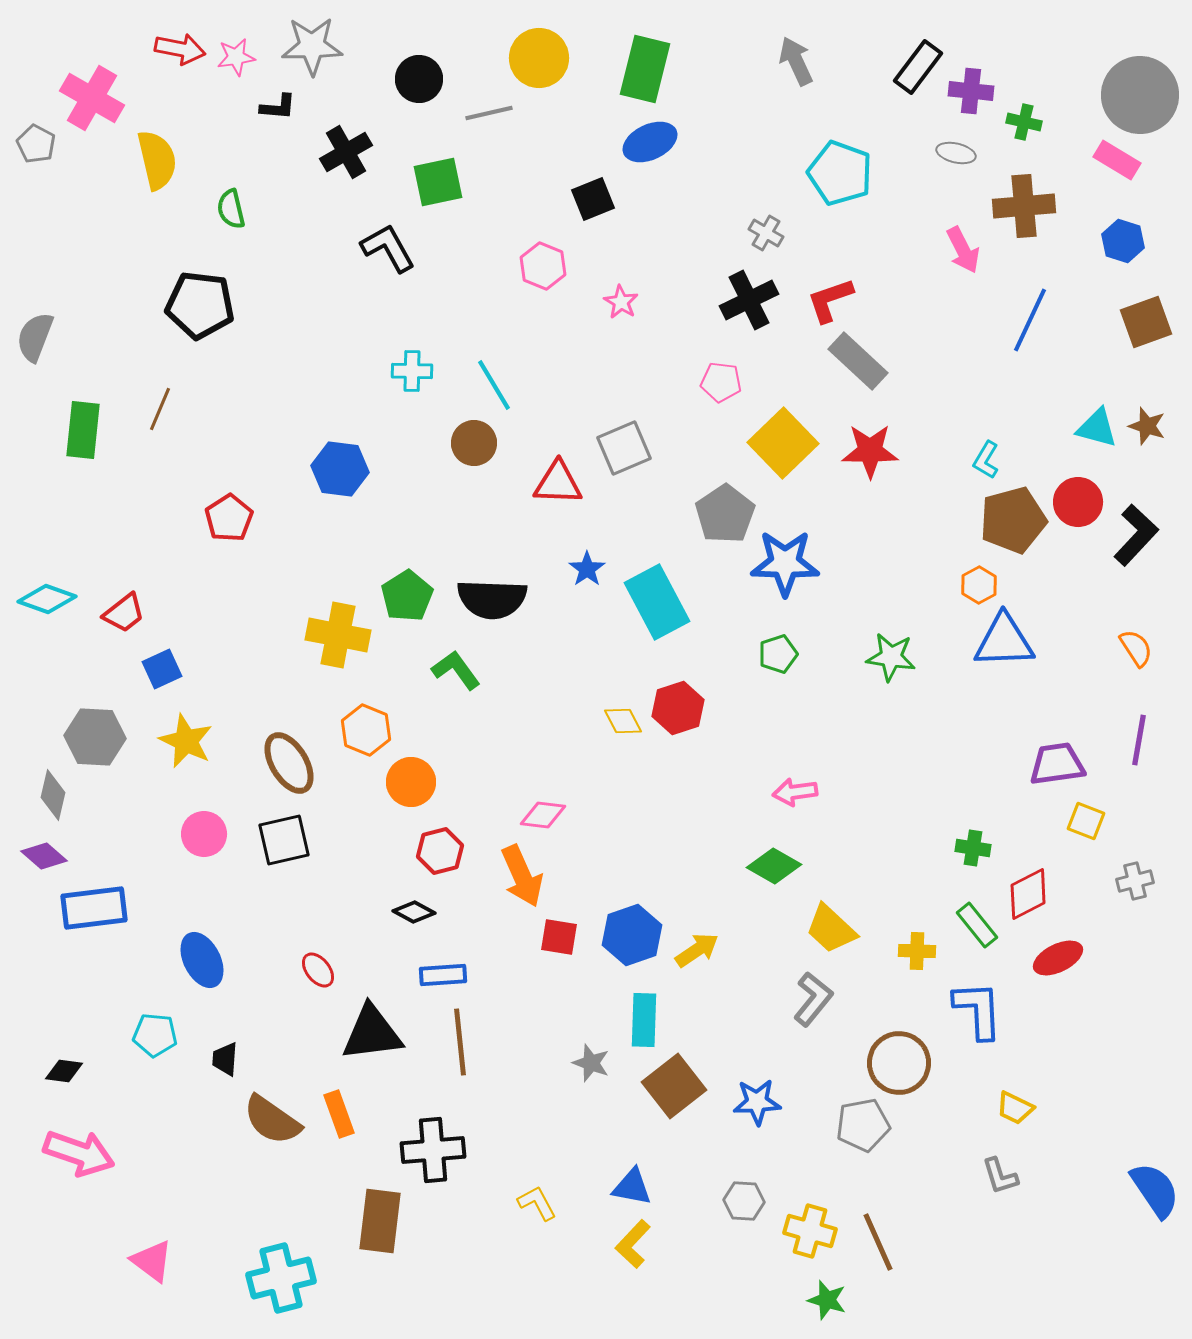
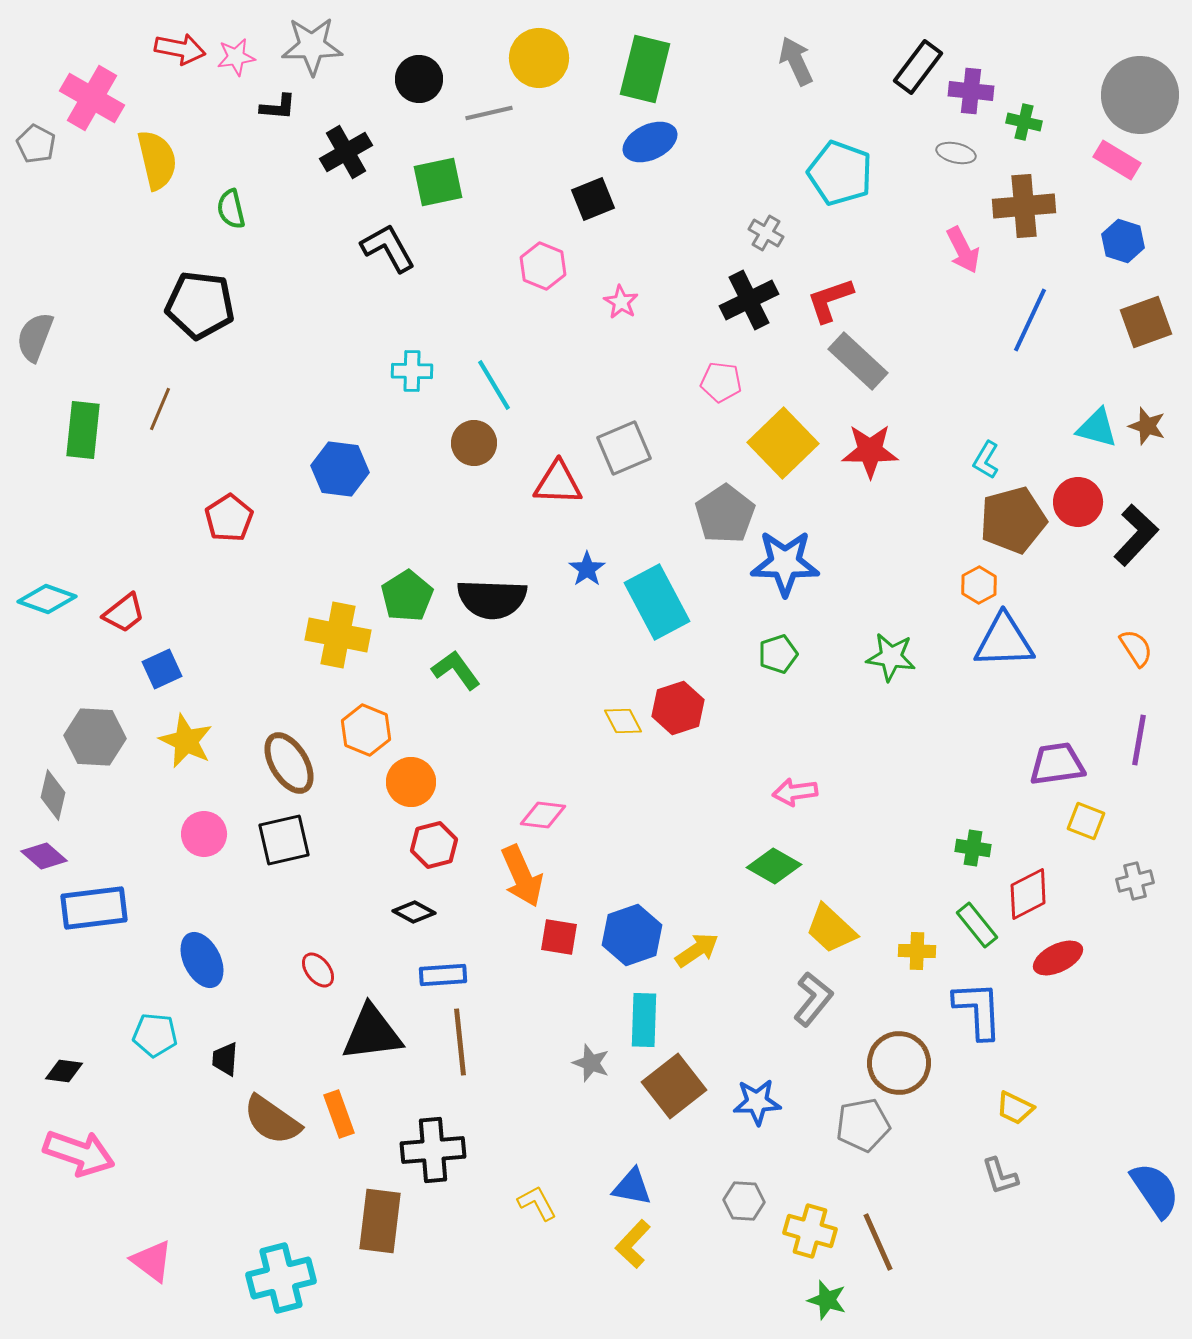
red hexagon at (440, 851): moved 6 px left, 6 px up
